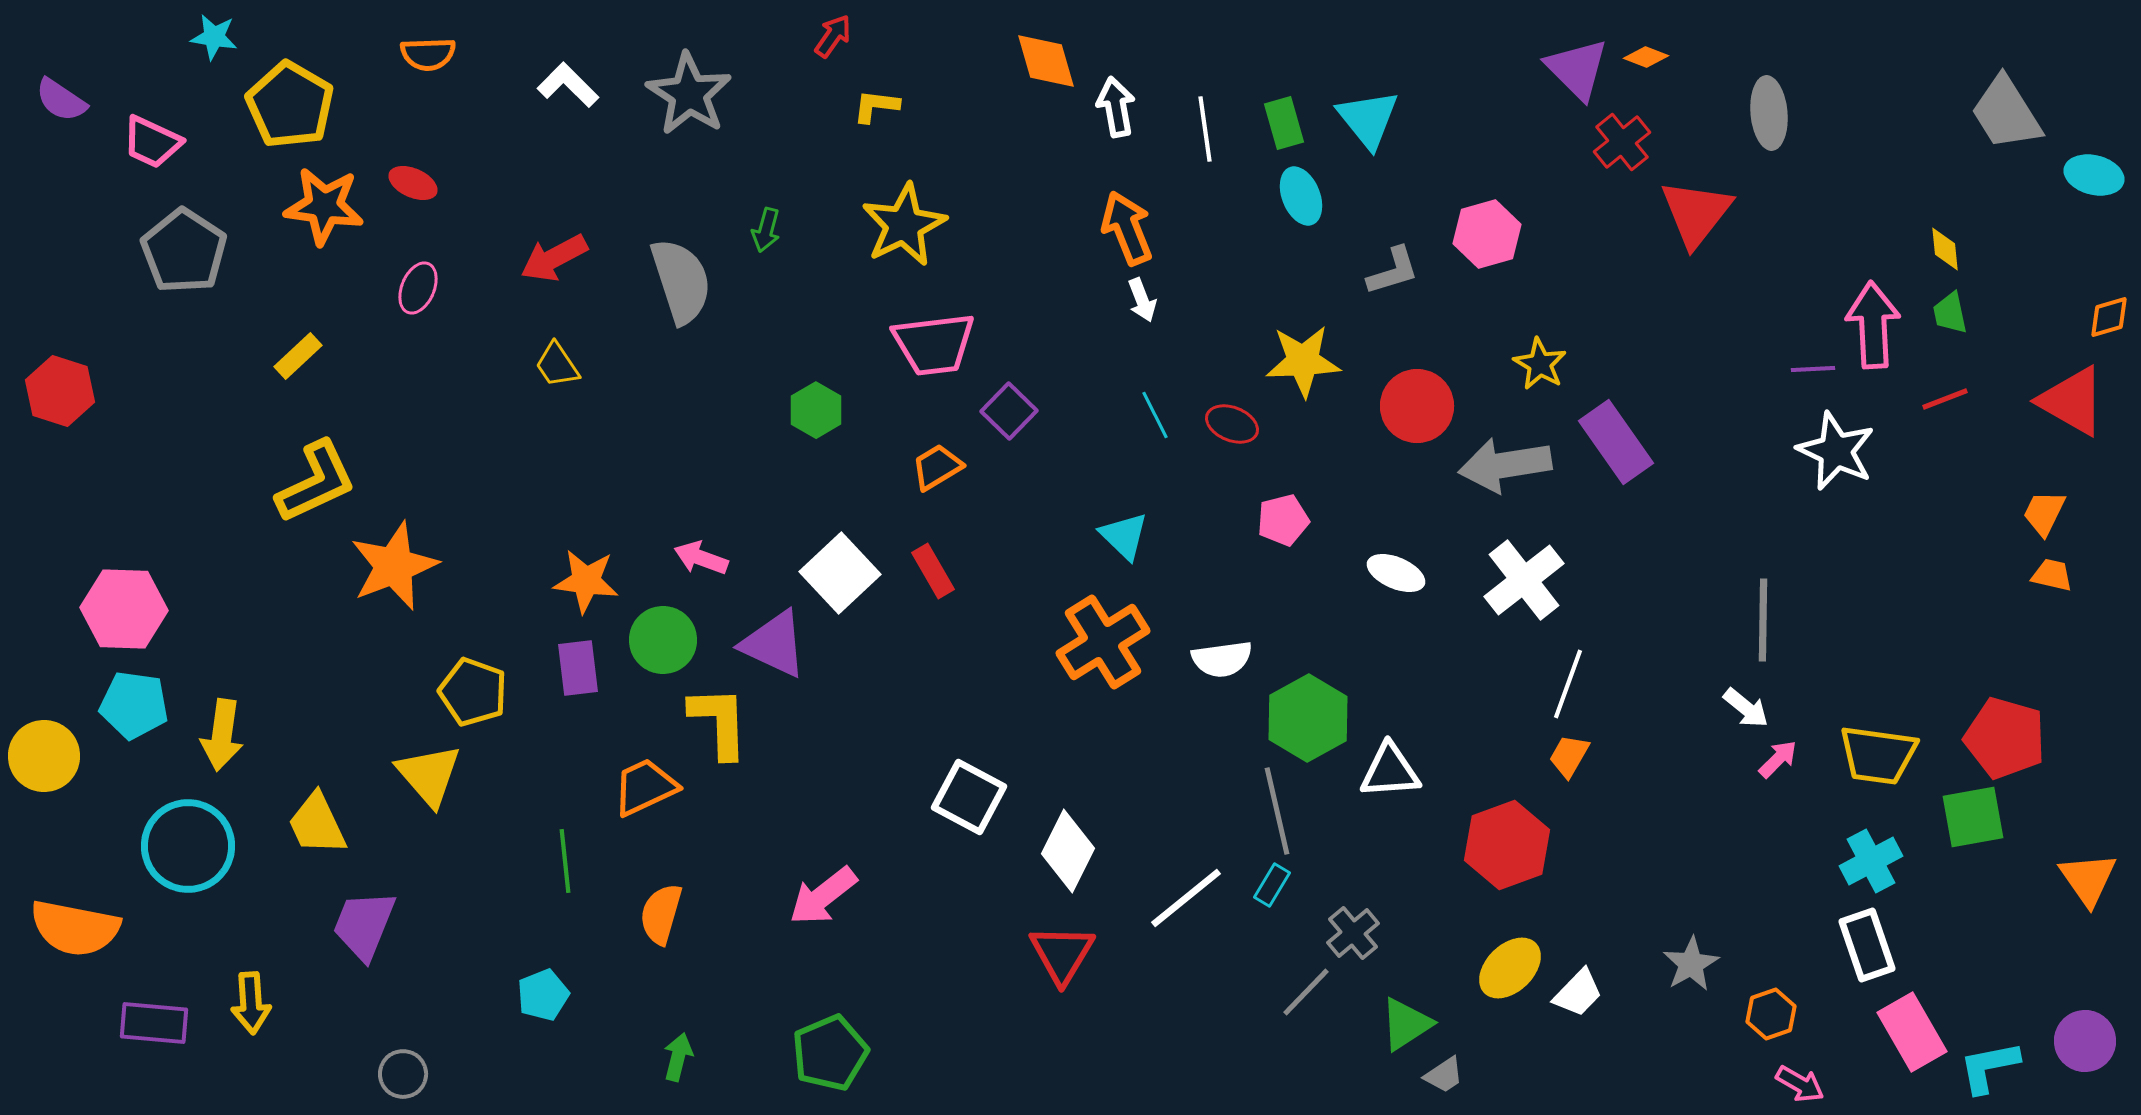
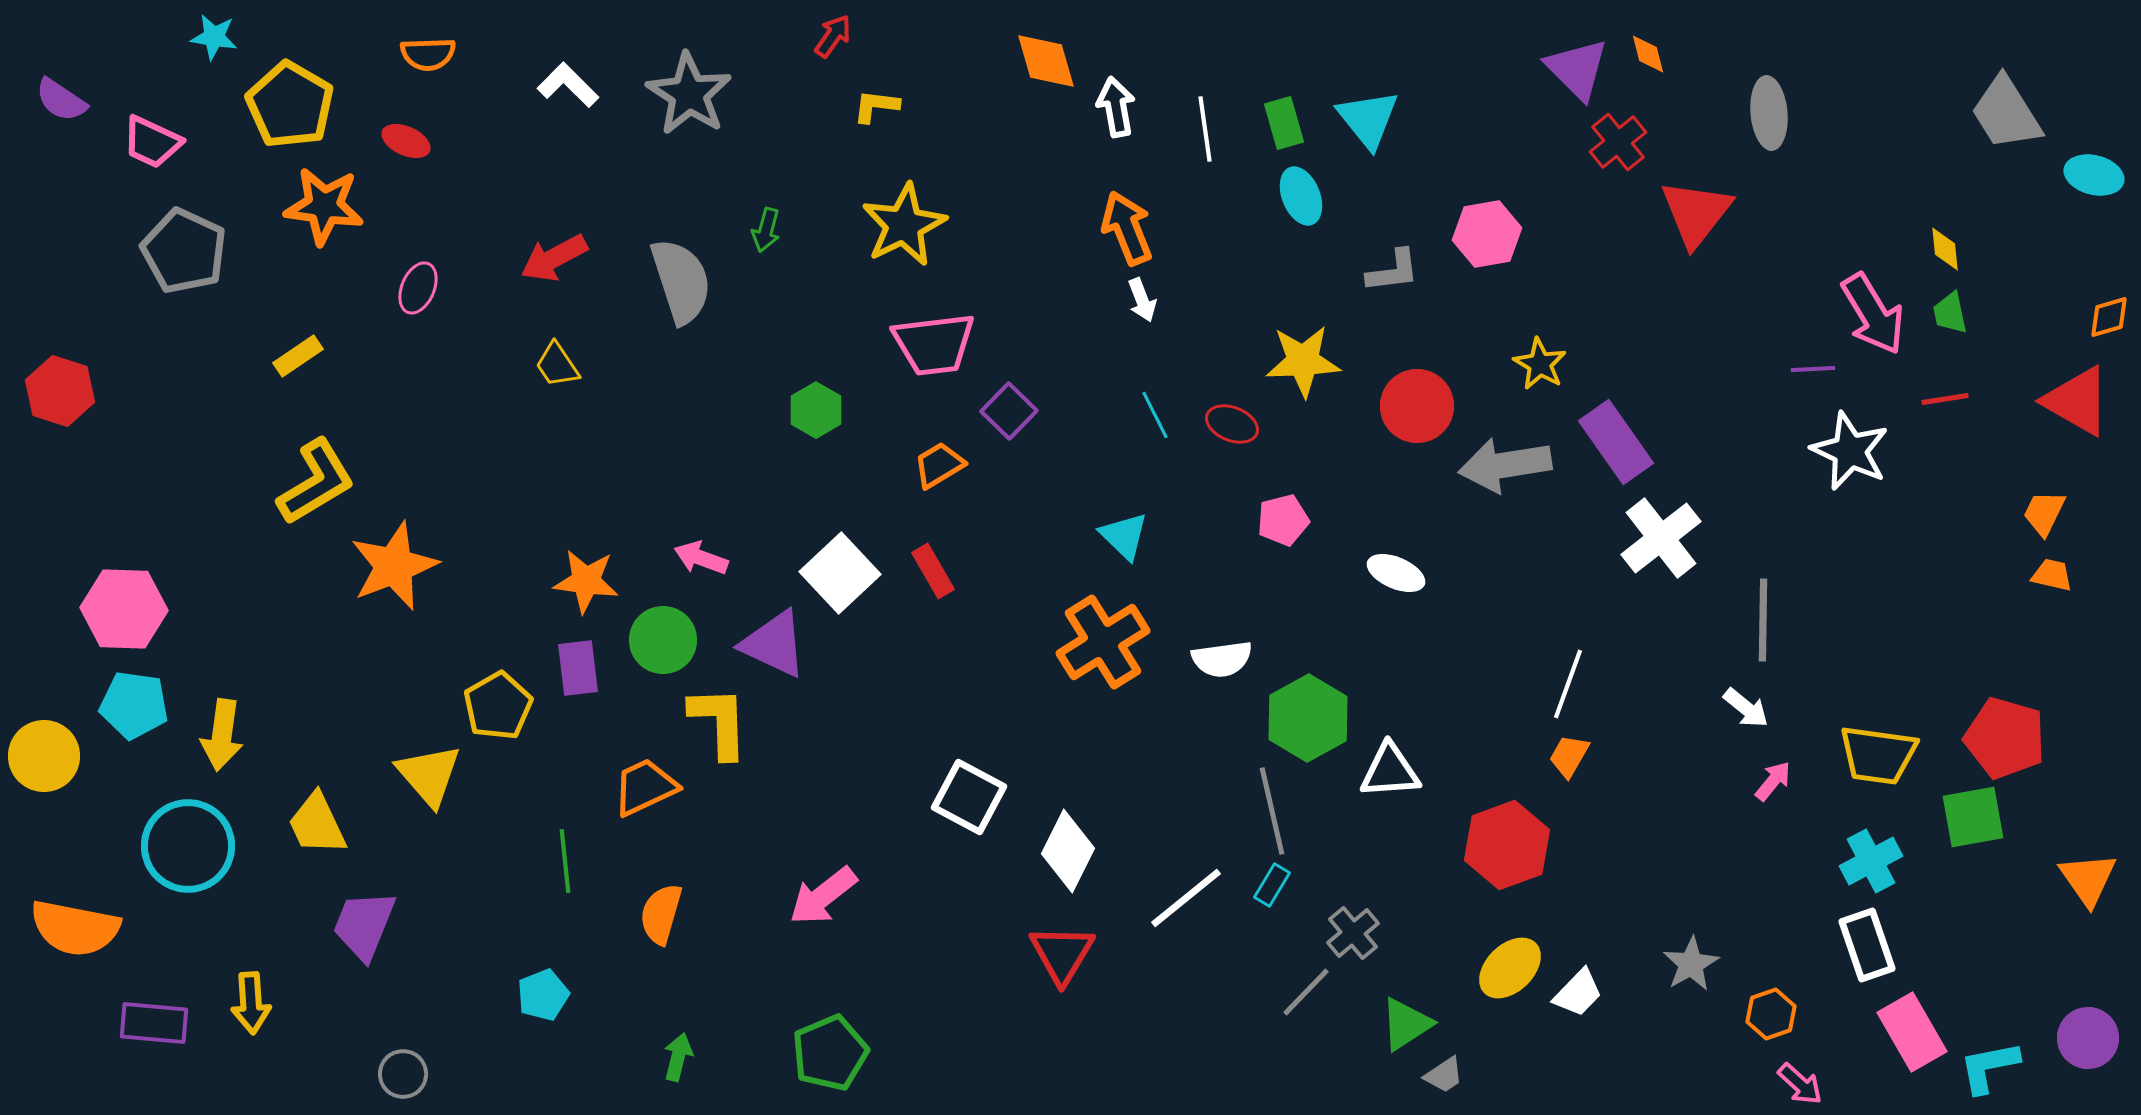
orange diamond at (1646, 57): moved 2 px right, 3 px up; rotated 54 degrees clockwise
red cross at (1622, 142): moved 4 px left
red ellipse at (413, 183): moved 7 px left, 42 px up
pink hexagon at (1487, 234): rotated 6 degrees clockwise
gray pentagon at (184, 251): rotated 8 degrees counterclockwise
gray L-shape at (1393, 271): rotated 10 degrees clockwise
pink arrow at (1873, 325): moved 11 px up; rotated 152 degrees clockwise
yellow rectangle at (298, 356): rotated 9 degrees clockwise
red line at (1945, 399): rotated 12 degrees clockwise
red triangle at (2072, 401): moved 5 px right
white star at (1836, 451): moved 14 px right
orange trapezoid at (937, 467): moved 2 px right, 2 px up
yellow L-shape at (316, 482): rotated 6 degrees counterclockwise
white cross at (1524, 580): moved 137 px right, 42 px up
yellow pentagon at (473, 692): moved 25 px right, 14 px down; rotated 22 degrees clockwise
pink arrow at (1778, 759): moved 5 px left, 22 px down; rotated 6 degrees counterclockwise
gray line at (1277, 811): moved 5 px left
purple circle at (2085, 1041): moved 3 px right, 3 px up
pink arrow at (1800, 1084): rotated 12 degrees clockwise
